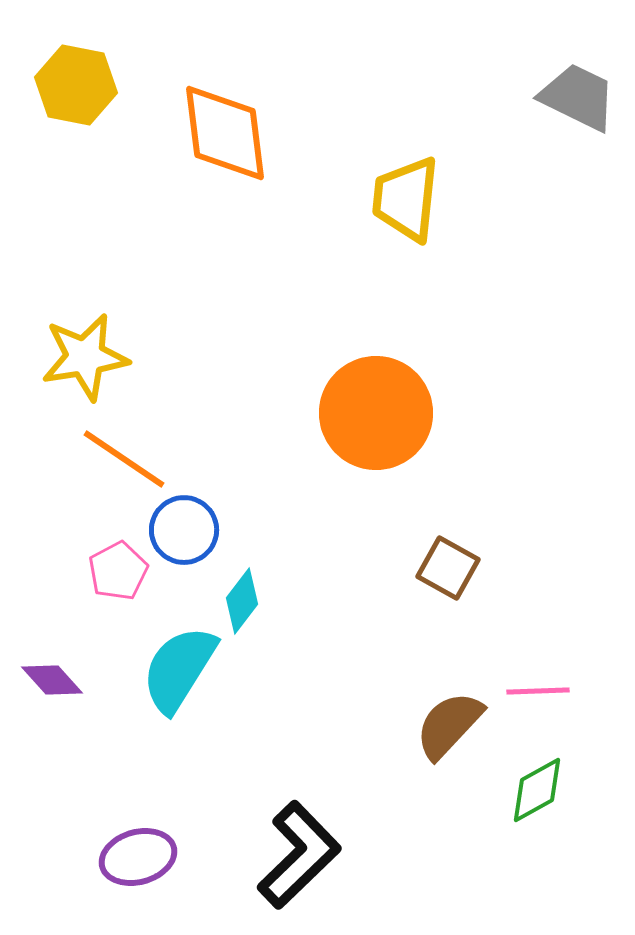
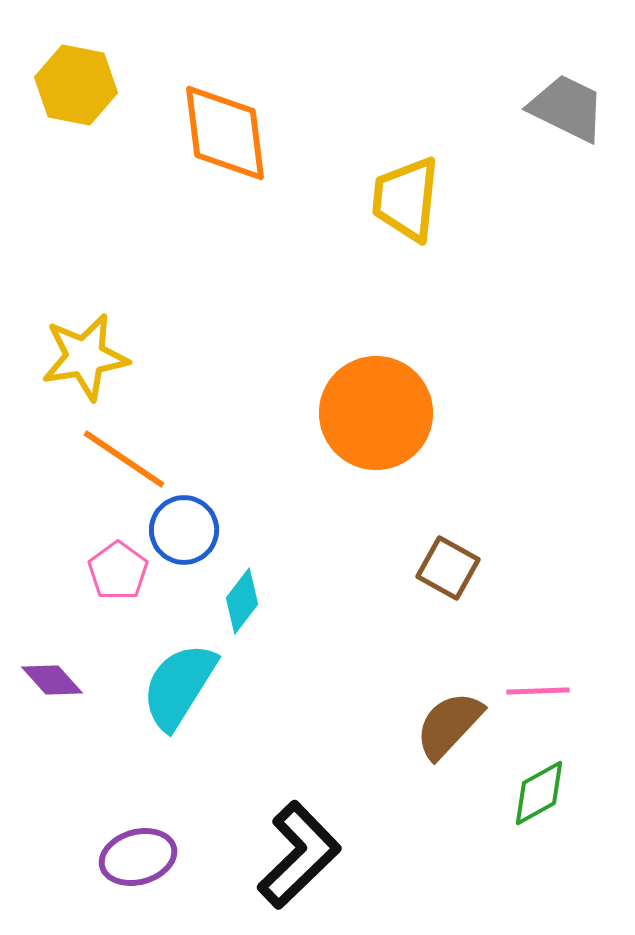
gray trapezoid: moved 11 px left, 11 px down
pink pentagon: rotated 8 degrees counterclockwise
cyan semicircle: moved 17 px down
green diamond: moved 2 px right, 3 px down
